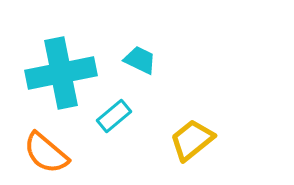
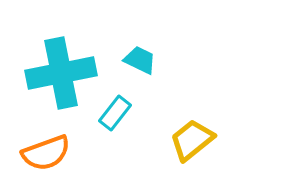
cyan rectangle: moved 1 px right, 3 px up; rotated 12 degrees counterclockwise
orange semicircle: rotated 60 degrees counterclockwise
